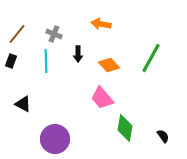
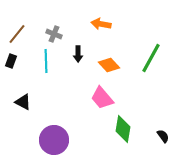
black triangle: moved 2 px up
green diamond: moved 2 px left, 1 px down
purple circle: moved 1 px left, 1 px down
